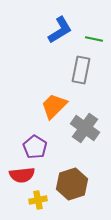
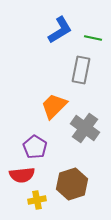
green line: moved 1 px left, 1 px up
yellow cross: moved 1 px left
